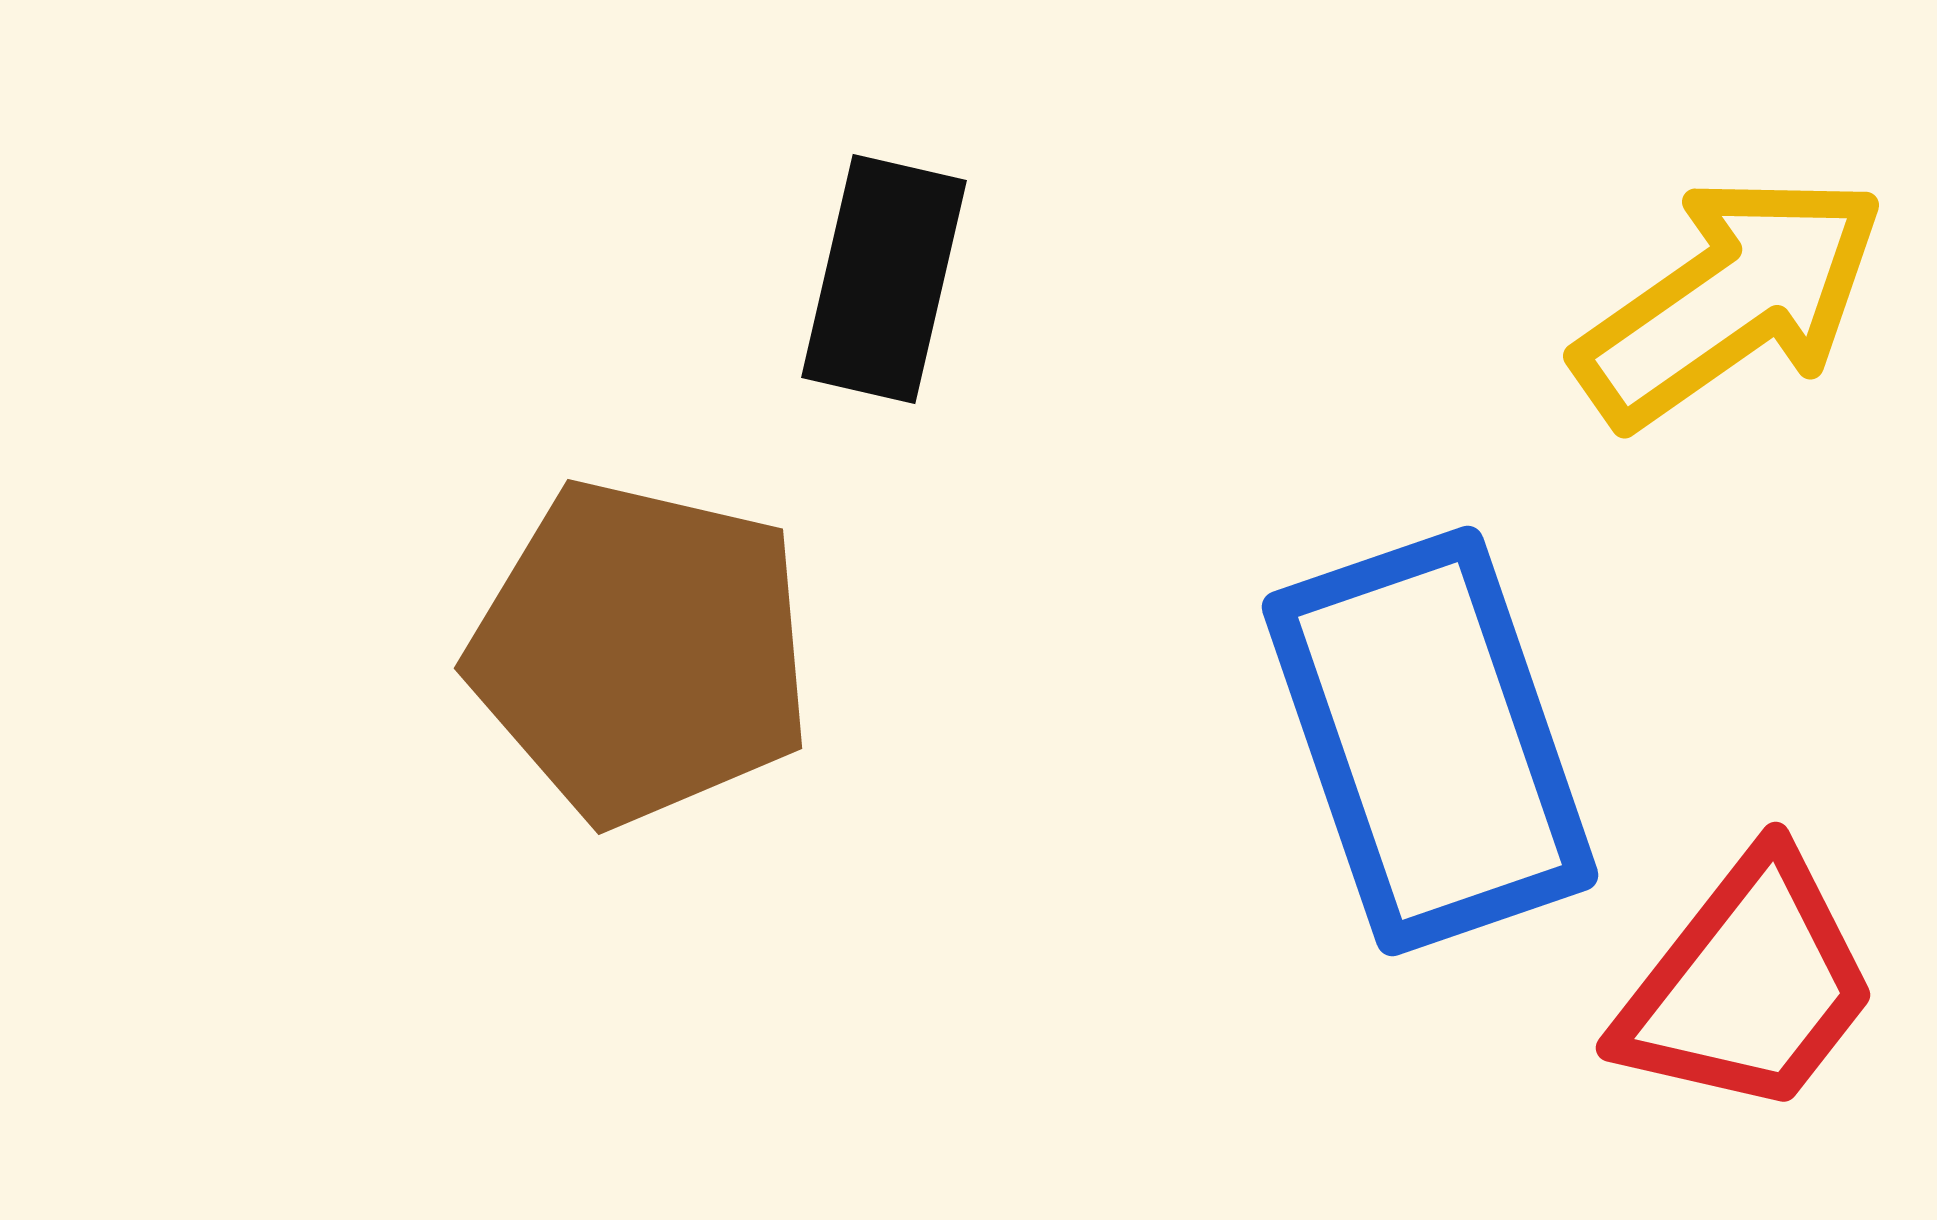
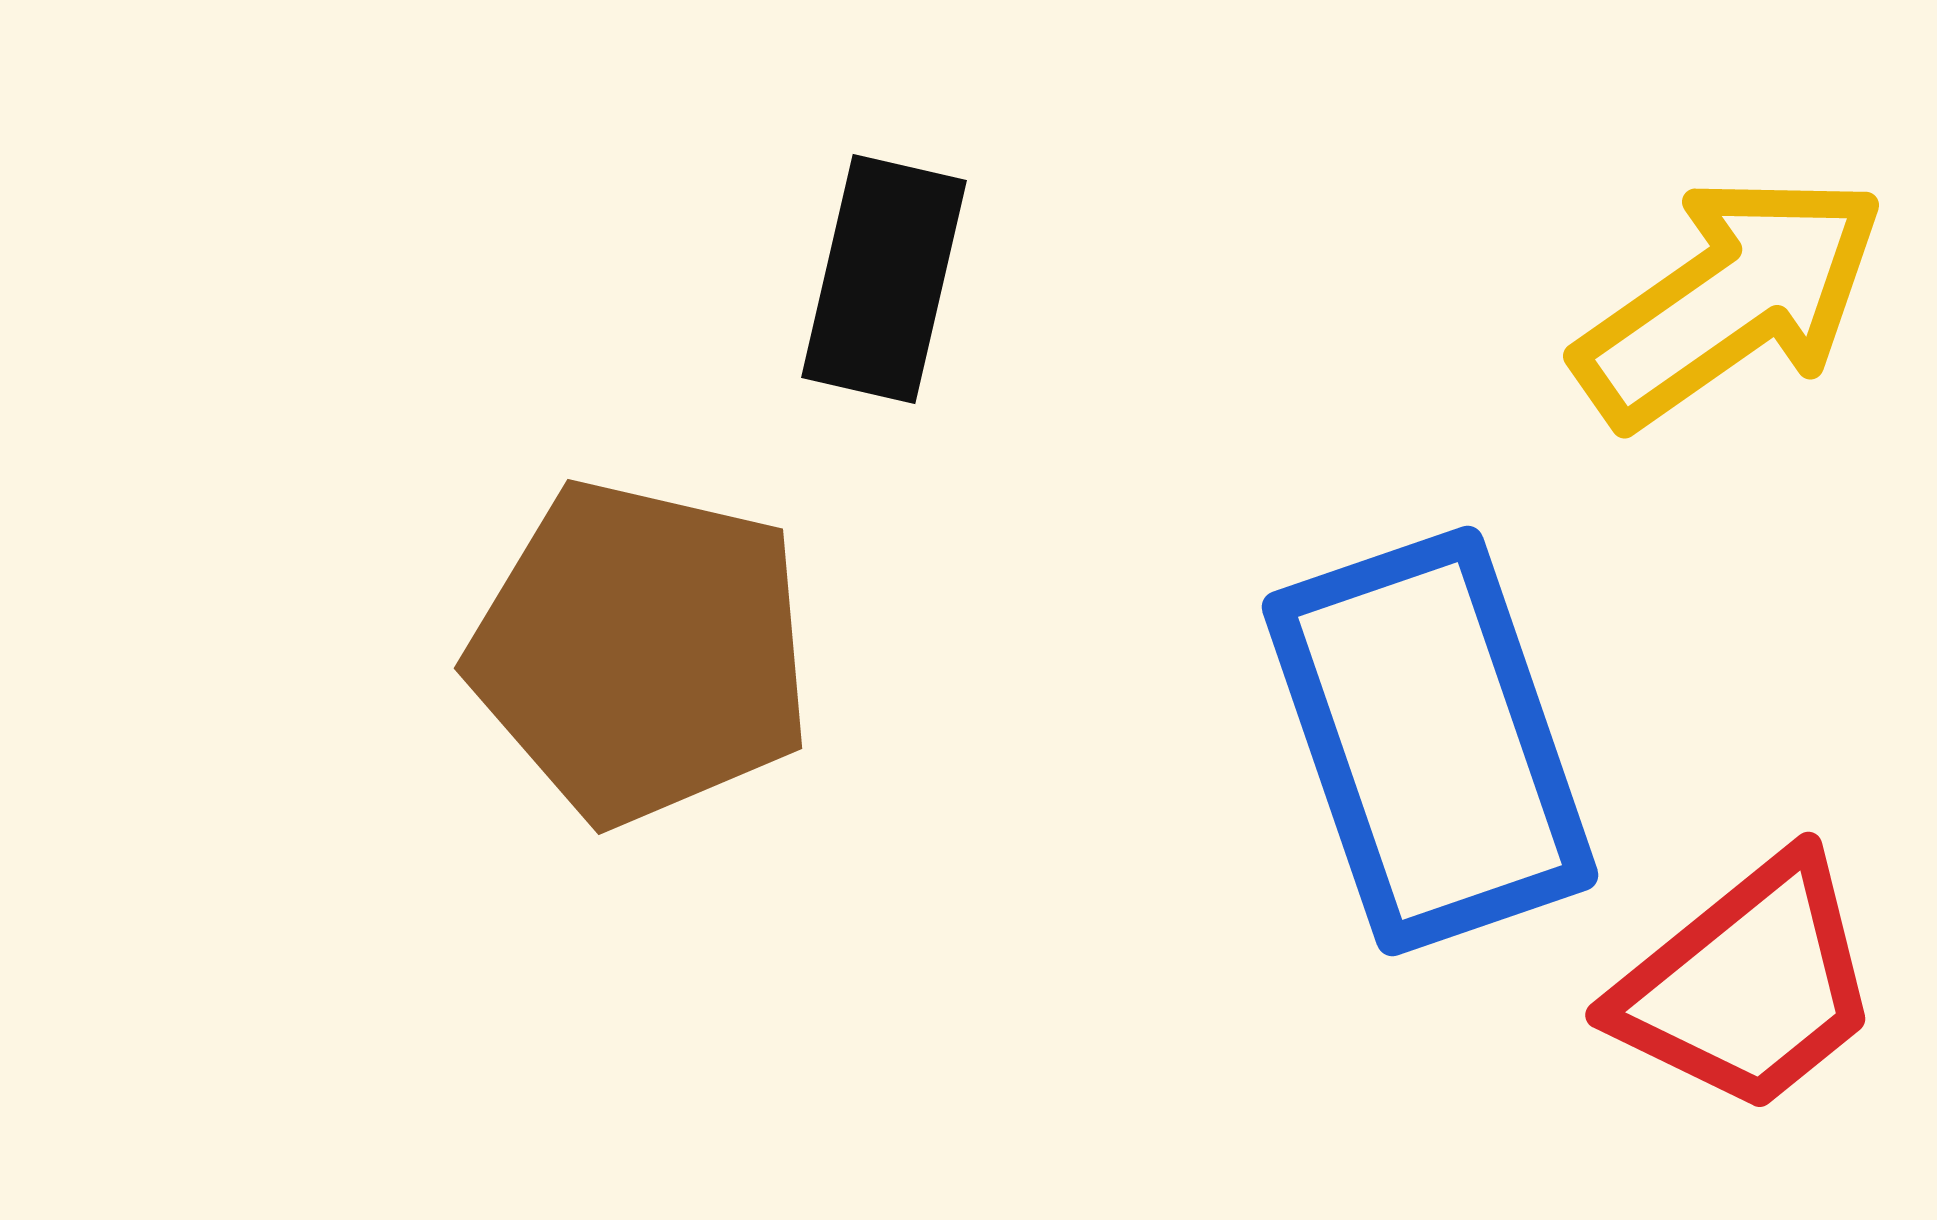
red trapezoid: rotated 13 degrees clockwise
